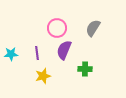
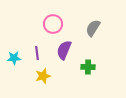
pink circle: moved 4 px left, 4 px up
cyan star: moved 3 px right, 4 px down
green cross: moved 3 px right, 2 px up
